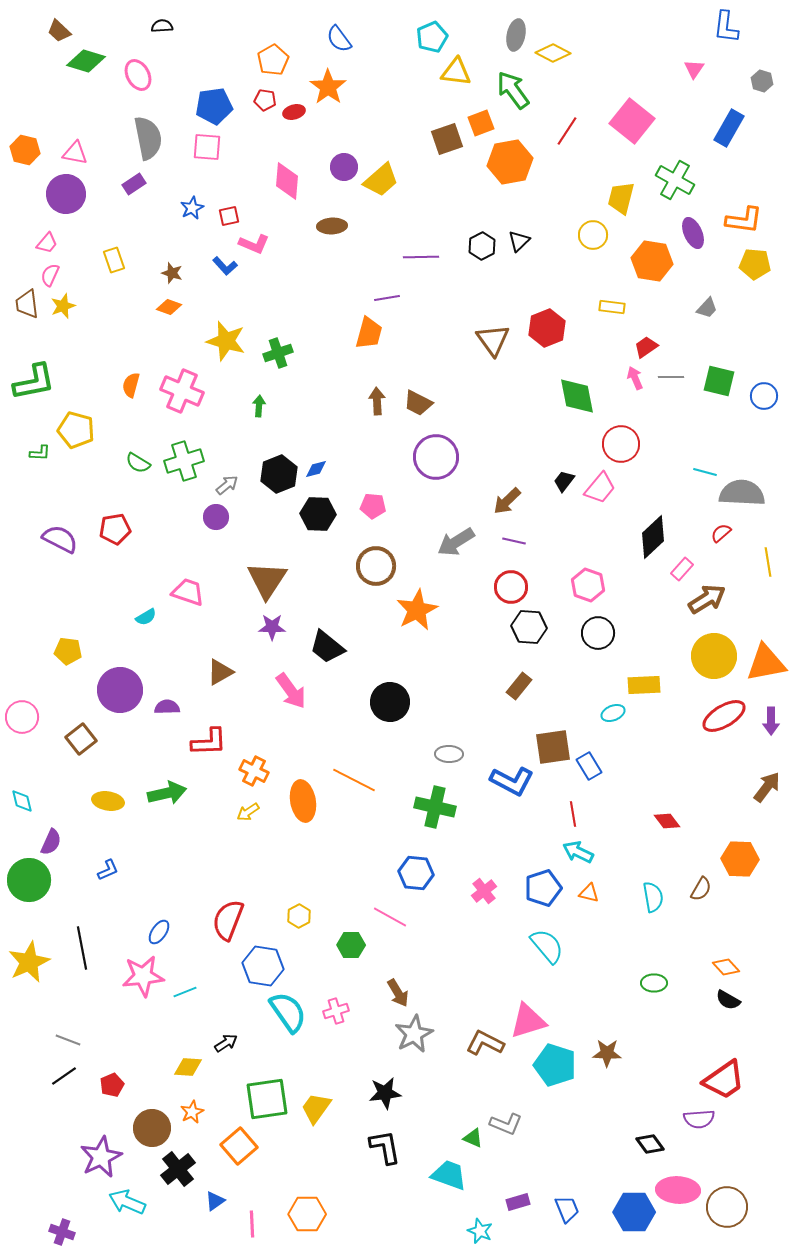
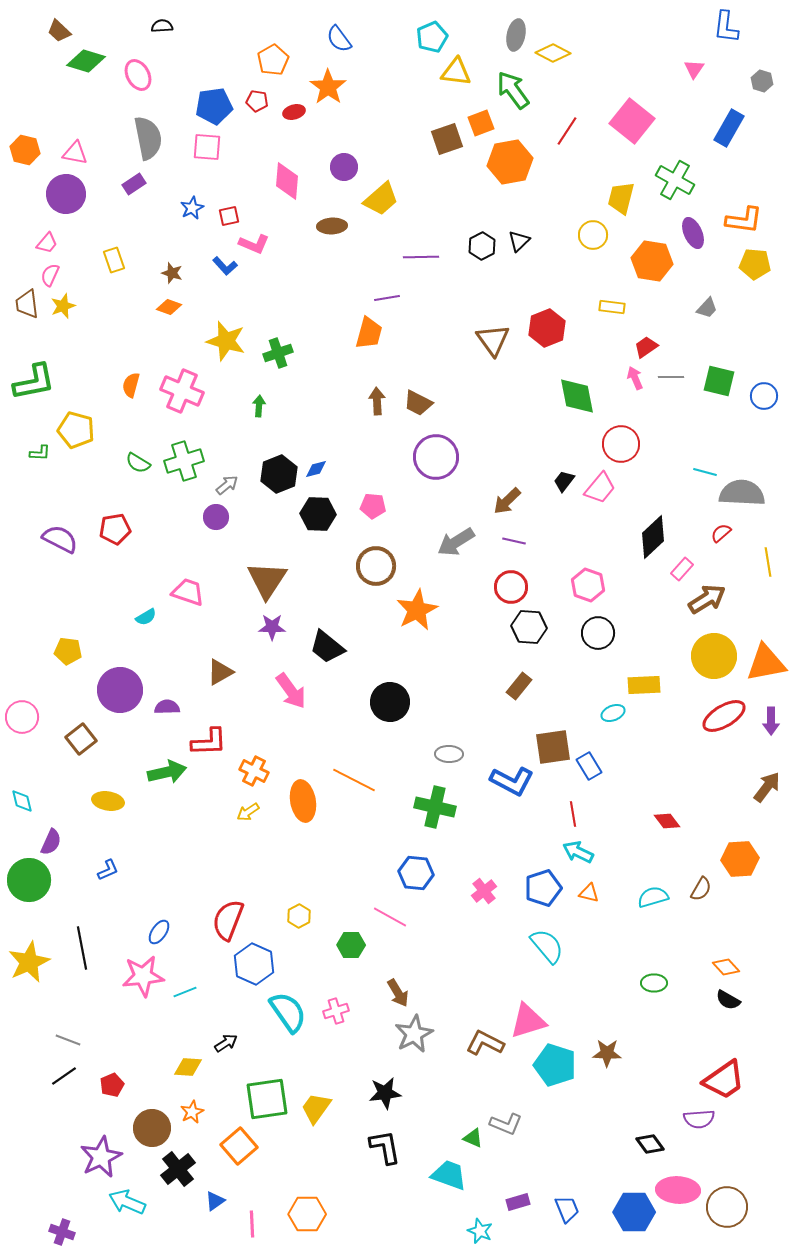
red pentagon at (265, 100): moved 8 px left, 1 px down
yellow trapezoid at (381, 180): moved 19 px down
green arrow at (167, 793): moved 21 px up
orange hexagon at (740, 859): rotated 6 degrees counterclockwise
cyan semicircle at (653, 897): rotated 96 degrees counterclockwise
blue hexagon at (263, 966): moved 9 px left, 2 px up; rotated 15 degrees clockwise
